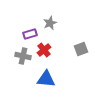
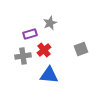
gray cross: rotated 21 degrees counterclockwise
blue triangle: moved 3 px right, 4 px up
